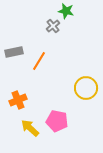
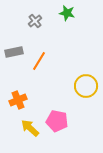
green star: moved 1 px right, 2 px down
gray cross: moved 18 px left, 5 px up
yellow circle: moved 2 px up
